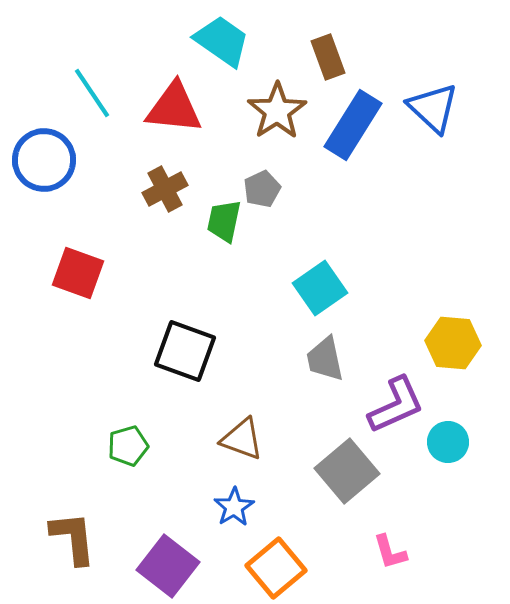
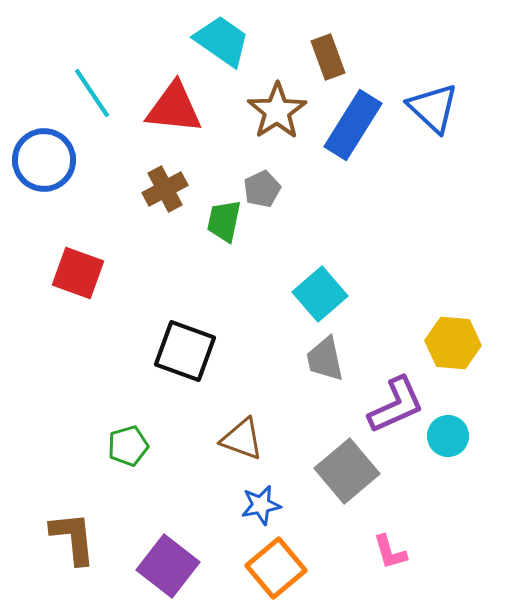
cyan square: moved 6 px down; rotated 6 degrees counterclockwise
cyan circle: moved 6 px up
blue star: moved 27 px right, 2 px up; rotated 21 degrees clockwise
